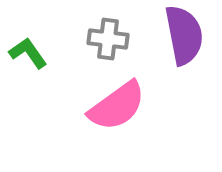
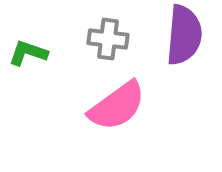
purple semicircle: rotated 16 degrees clockwise
green L-shape: rotated 36 degrees counterclockwise
